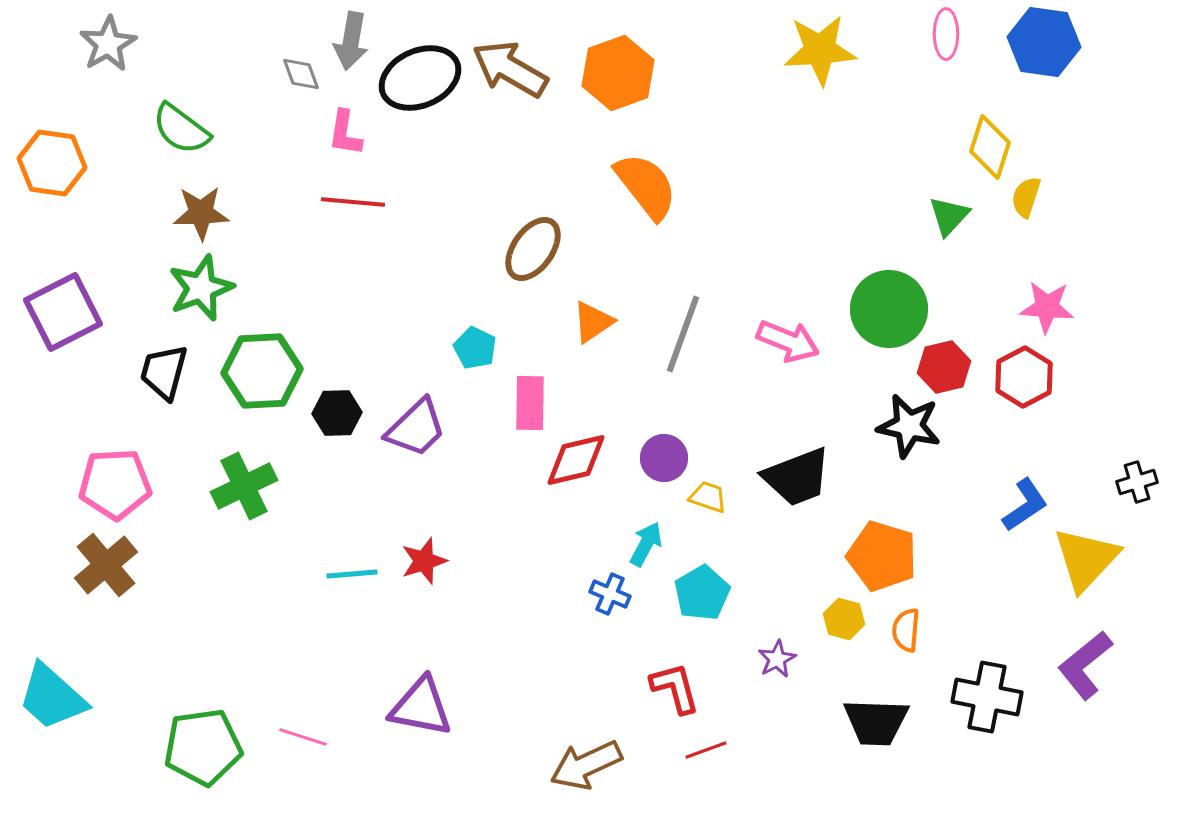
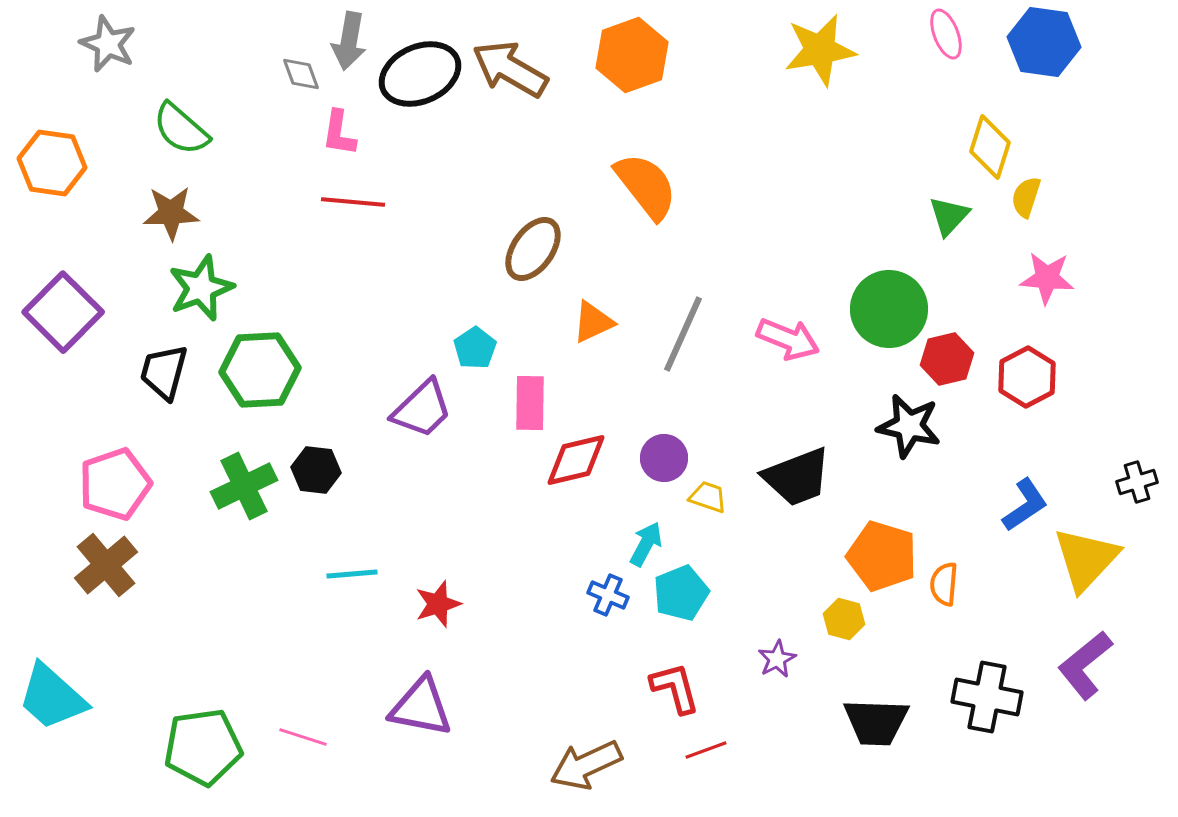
pink ellipse at (946, 34): rotated 21 degrees counterclockwise
gray arrow at (351, 41): moved 2 px left
gray star at (108, 44): rotated 18 degrees counterclockwise
yellow star at (820, 50): rotated 6 degrees counterclockwise
orange hexagon at (618, 73): moved 14 px right, 18 px up
black ellipse at (420, 78): moved 4 px up
green semicircle at (181, 129): rotated 4 degrees clockwise
pink L-shape at (345, 133): moved 6 px left
brown star at (201, 213): moved 30 px left
pink star at (1047, 307): moved 29 px up
purple square at (63, 312): rotated 18 degrees counterclockwise
orange triangle at (593, 322): rotated 9 degrees clockwise
gray line at (683, 334): rotated 4 degrees clockwise
pink arrow at (788, 341): moved 2 px up
cyan pentagon at (475, 348): rotated 12 degrees clockwise
red hexagon at (944, 367): moved 3 px right, 8 px up
green hexagon at (262, 371): moved 2 px left, 1 px up
red hexagon at (1024, 377): moved 3 px right
black hexagon at (337, 413): moved 21 px left, 57 px down; rotated 9 degrees clockwise
purple trapezoid at (416, 428): moved 6 px right, 19 px up
pink pentagon at (115, 484): rotated 16 degrees counterclockwise
red star at (424, 561): moved 14 px right, 43 px down
cyan pentagon at (702, 593): moved 21 px left; rotated 8 degrees clockwise
blue cross at (610, 594): moved 2 px left, 1 px down
orange semicircle at (906, 630): moved 38 px right, 46 px up
